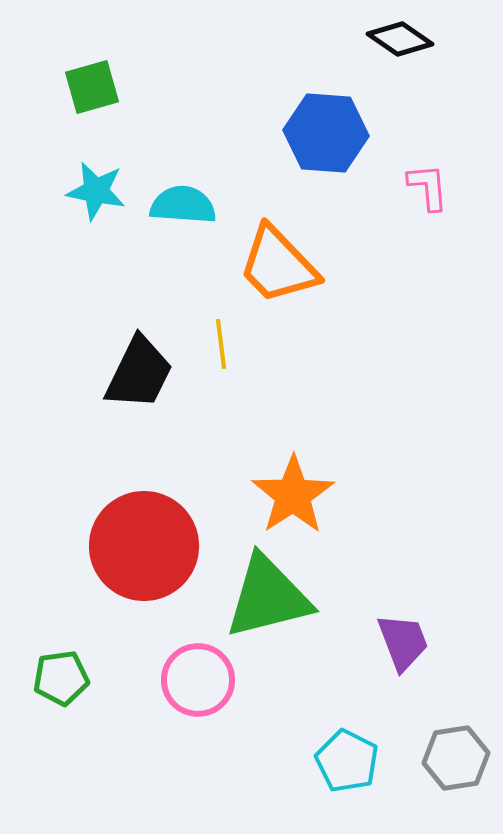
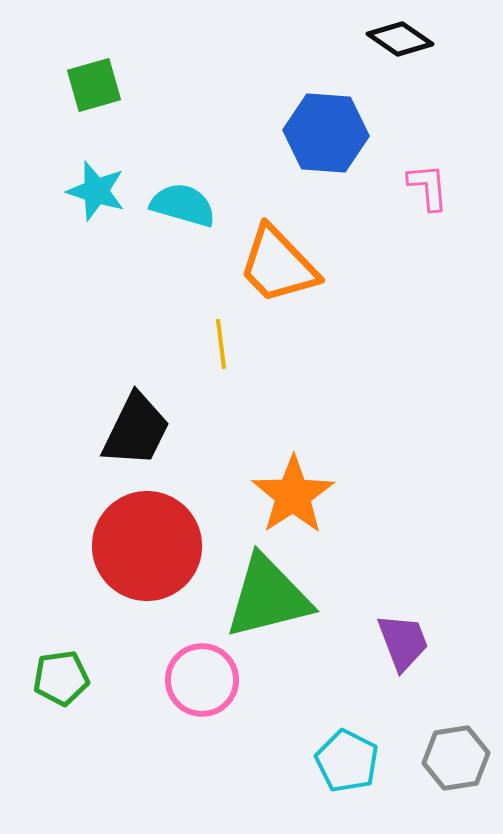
green square: moved 2 px right, 2 px up
cyan star: rotated 6 degrees clockwise
cyan semicircle: rotated 12 degrees clockwise
black trapezoid: moved 3 px left, 57 px down
red circle: moved 3 px right
pink circle: moved 4 px right
